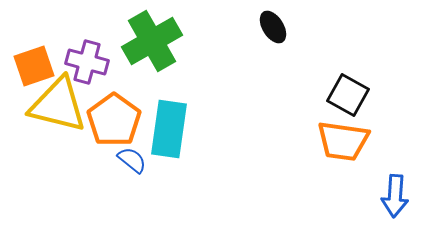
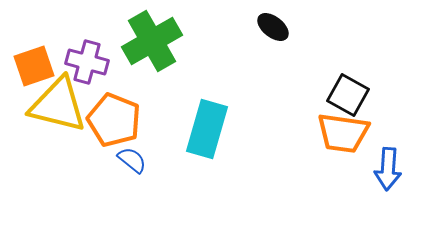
black ellipse: rotated 20 degrees counterclockwise
orange pentagon: rotated 14 degrees counterclockwise
cyan rectangle: moved 38 px right; rotated 8 degrees clockwise
orange trapezoid: moved 8 px up
blue arrow: moved 7 px left, 27 px up
